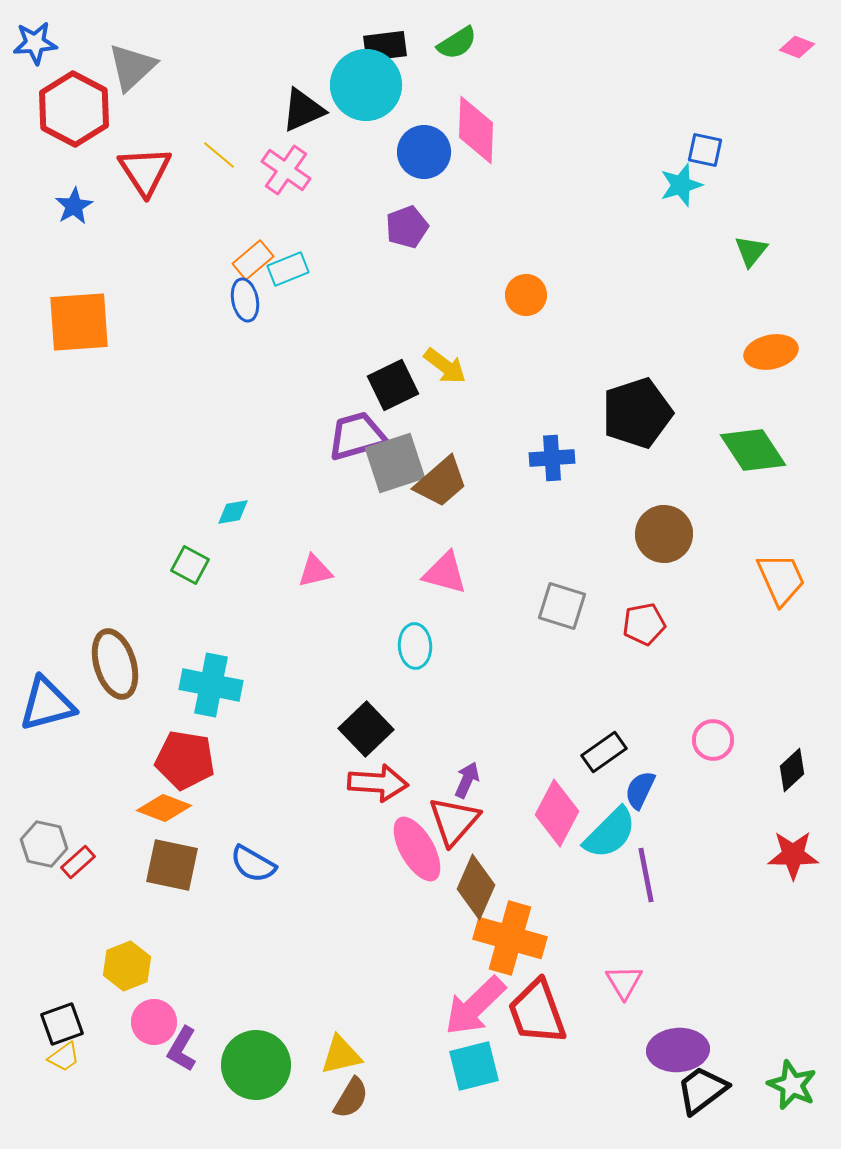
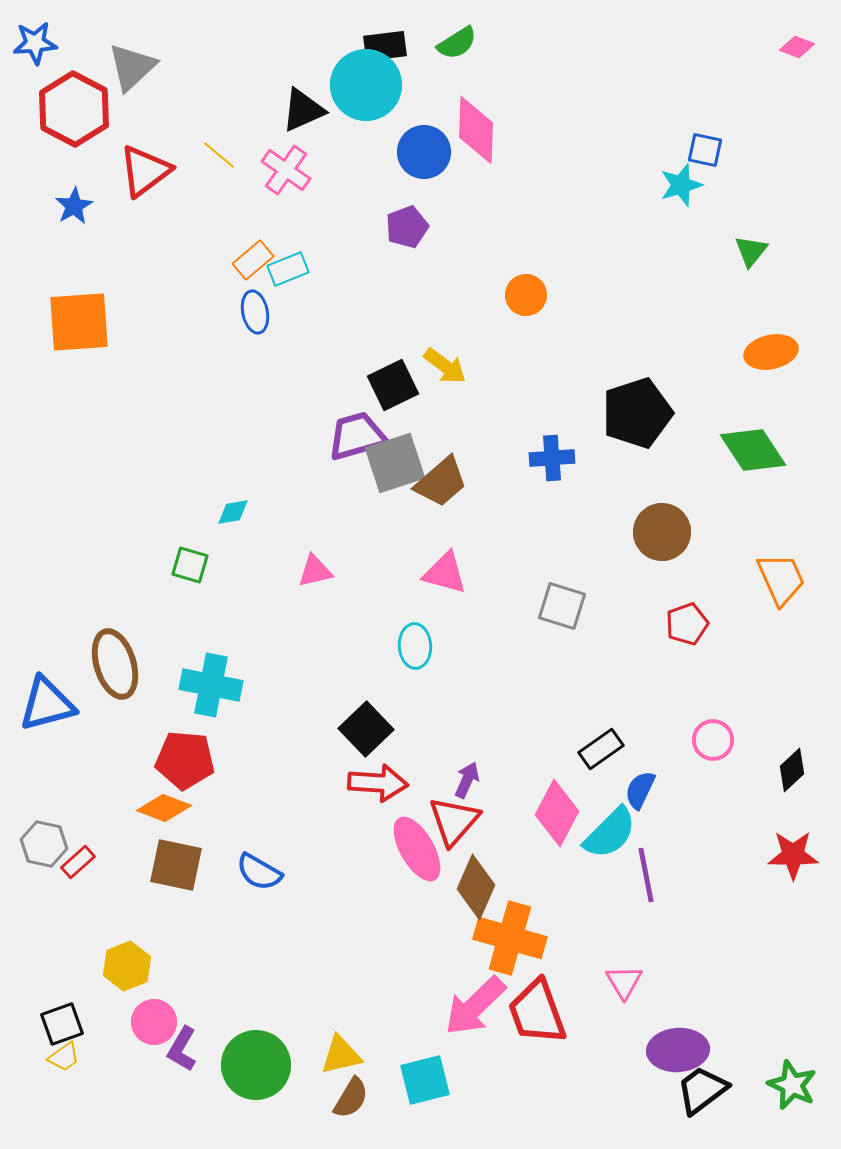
red triangle at (145, 171): rotated 26 degrees clockwise
blue ellipse at (245, 300): moved 10 px right, 12 px down
brown circle at (664, 534): moved 2 px left, 2 px up
green square at (190, 565): rotated 12 degrees counterclockwise
red pentagon at (644, 624): moved 43 px right; rotated 9 degrees counterclockwise
black rectangle at (604, 752): moved 3 px left, 3 px up
red pentagon at (185, 760): rotated 4 degrees counterclockwise
blue semicircle at (253, 864): moved 6 px right, 8 px down
brown square at (172, 865): moved 4 px right
cyan square at (474, 1066): moved 49 px left, 14 px down
